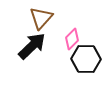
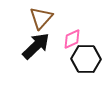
pink diamond: rotated 20 degrees clockwise
black arrow: moved 4 px right
